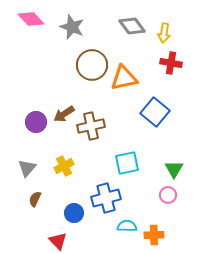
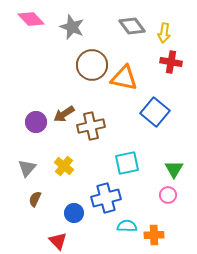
red cross: moved 1 px up
orange triangle: rotated 24 degrees clockwise
yellow cross: rotated 24 degrees counterclockwise
